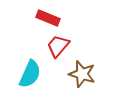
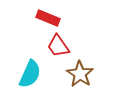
red trapezoid: rotated 75 degrees counterclockwise
brown star: moved 2 px left; rotated 16 degrees clockwise
